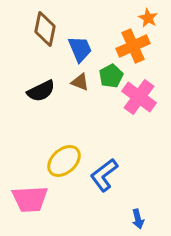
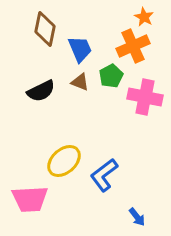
orange star: moved 4 px left, 1 px up
pink cross: moved 6 px right; rotated 24 degrees counterclockwise
blue arrow: moved 1 px left, 2 px up; rotated 24 degrees counterclockwise
